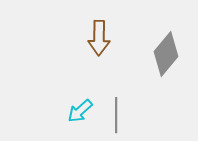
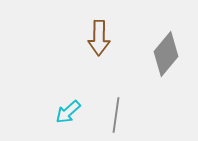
cyan arrow: moved 12 px left, 1 px down
gray line: rotated 8 degrees clockwise
